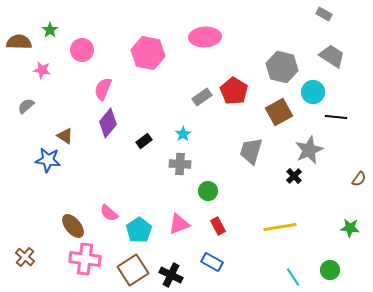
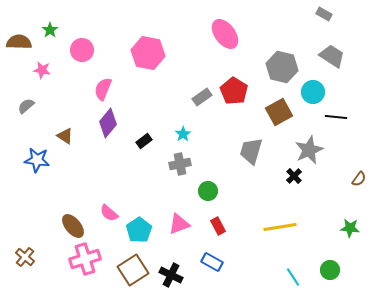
pink ellipse at (205, 37): moved 20 px right, 3 px up; rotated 56 degrees clockwise
blue star at (48, 160): moved 11 px left
gray cross at (180, 164): rotated 15 degrees counterclockwise
pink cross at (85, 259): rotated 24 degrees counterclockwise
